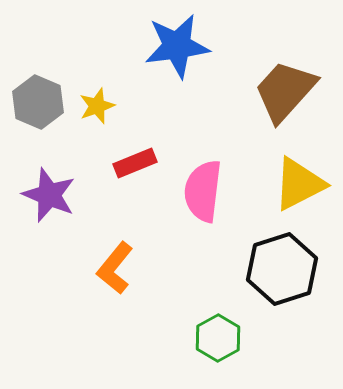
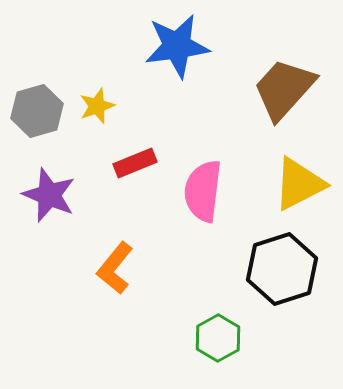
brown trapezoid: moved 1 px left, 2 px up
gray hexagon: moved 1 px left, 9 px down; rotated 21 degrees clockwise
